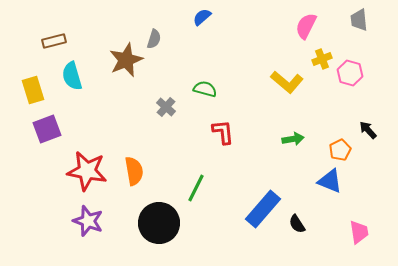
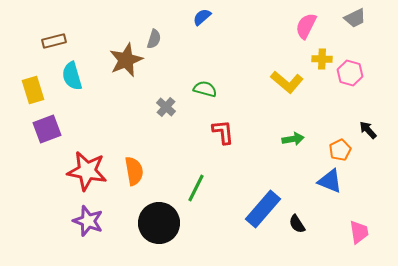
gray trapezoid: moved 4 px left, 2 px up; rotated 110 degrees counterclockwise
yellow cross: rotated 24 degrees clockwise
